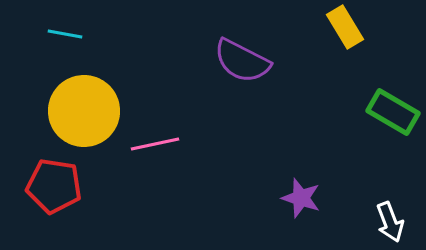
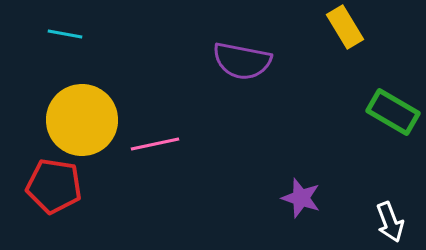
purple semicircle: rotated 16 degrees counterclockwise
yellow circle: moved 2 px left, 9 px down
